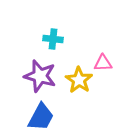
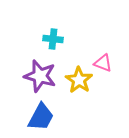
pink triangle: rotated 24 degrees clockwise
